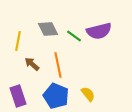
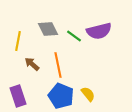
blue pentagon: moved 5 px right
